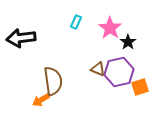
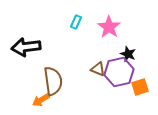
pink star: moved 1 px left, 1 px up
black arrow: moved 5 px right, 9 px down
black star: moved 12 px down; rotated 14 degrees counterclockwise
